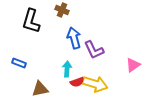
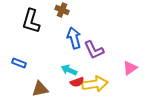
pink triangle: moved 3 px left, 3 px down
cyan arrow: moved 2 px right, 1 px down; rotated 70 degrees counterclockwise
yellow arrow: rotated 25 degrees counterclockwise
